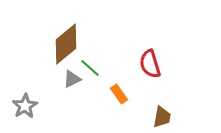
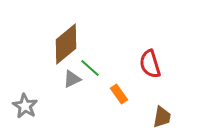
gray star: rotated 10 degrees counterclockwise
